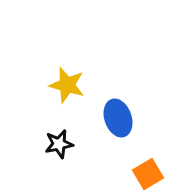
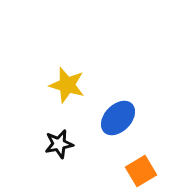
blue ellipse: rotated 63 degrees clockwise
orange square: moved 7 px left, 3 px up
